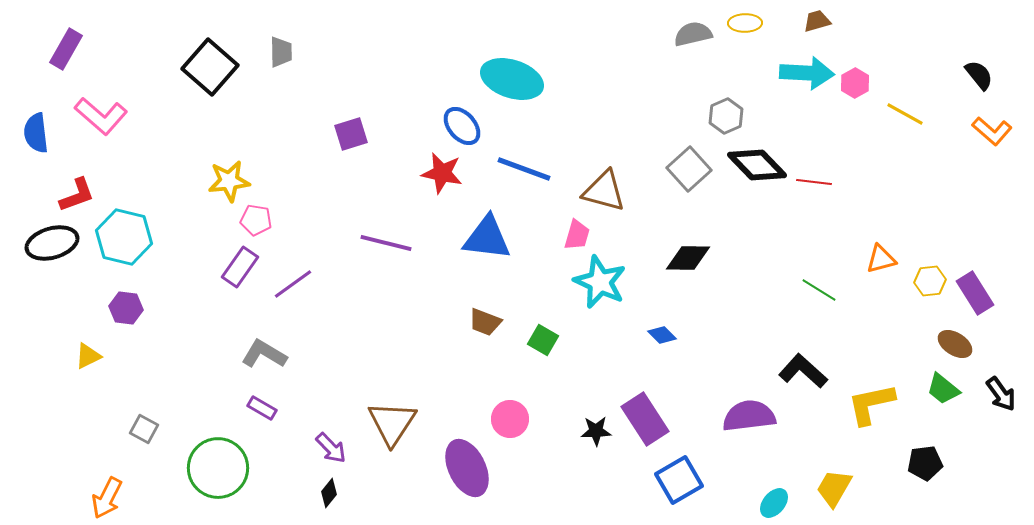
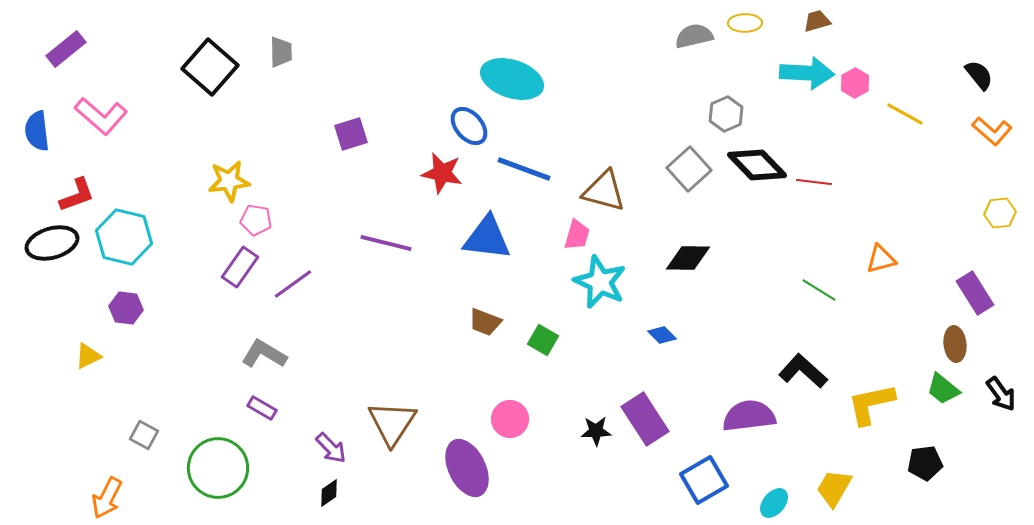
gray semicircle at (693, 34): moved 1 px right, 2 px down
purple rectangle at (66, 49): rotated 21 degrees clockwise
gray hexagon at (726, 116): moved 2 px up
blue ellipse at (462, 126): moved 7 px right
blue semicircle at (36, 133): moved 1 px right, 2 px up
yellow hexagon at (930, 281): moved 70 px right, 68 px up
brown ellipse at (955, 344): rotated 52 degrees clockwise
gray square at (144, 429): moved 6 px down
blue square at (679, 480): moved 25 px right
black diamond at (329, 493): rotated 16 degrees clockwise
